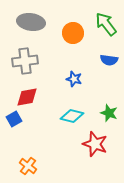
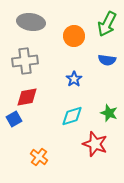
green arrow: moved 1 px right; rotated 115 degrees counterclockwise
orange circle: moved 1 px right, 3 px down
blue semicircle: moved 2 px left
blue star: rotated 21 degrees clockwise
cyan diamond: rotated 30 degrees counterclockwise
orange cross: moved 11 px right, 9 px up
